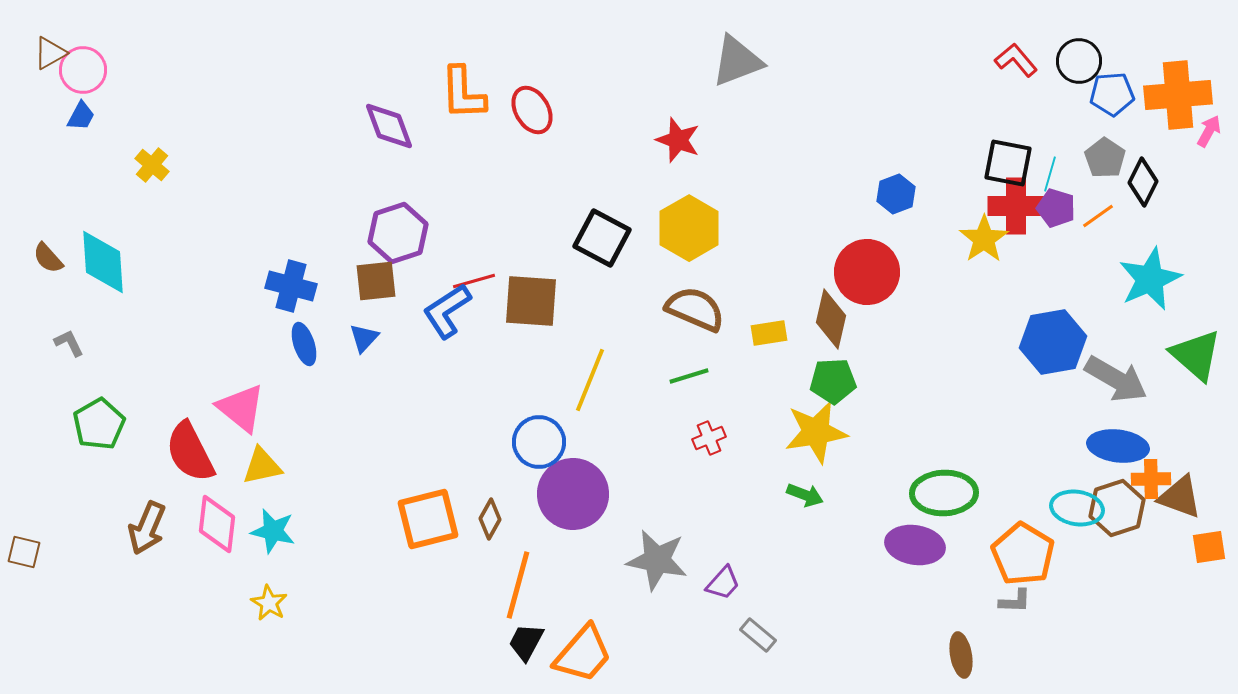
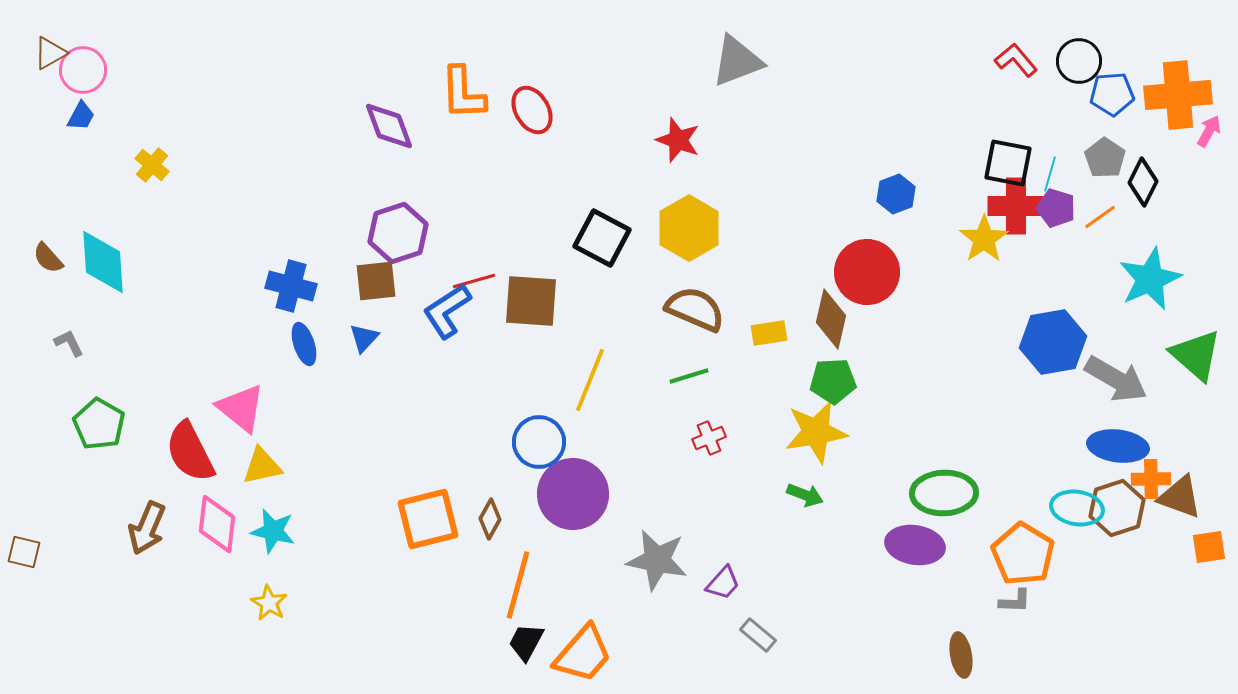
orange line at (1098, 216): moved 2 px right, 1 px down
green pentagon at (99, 424): rotated 12 degrees counterclockwise
